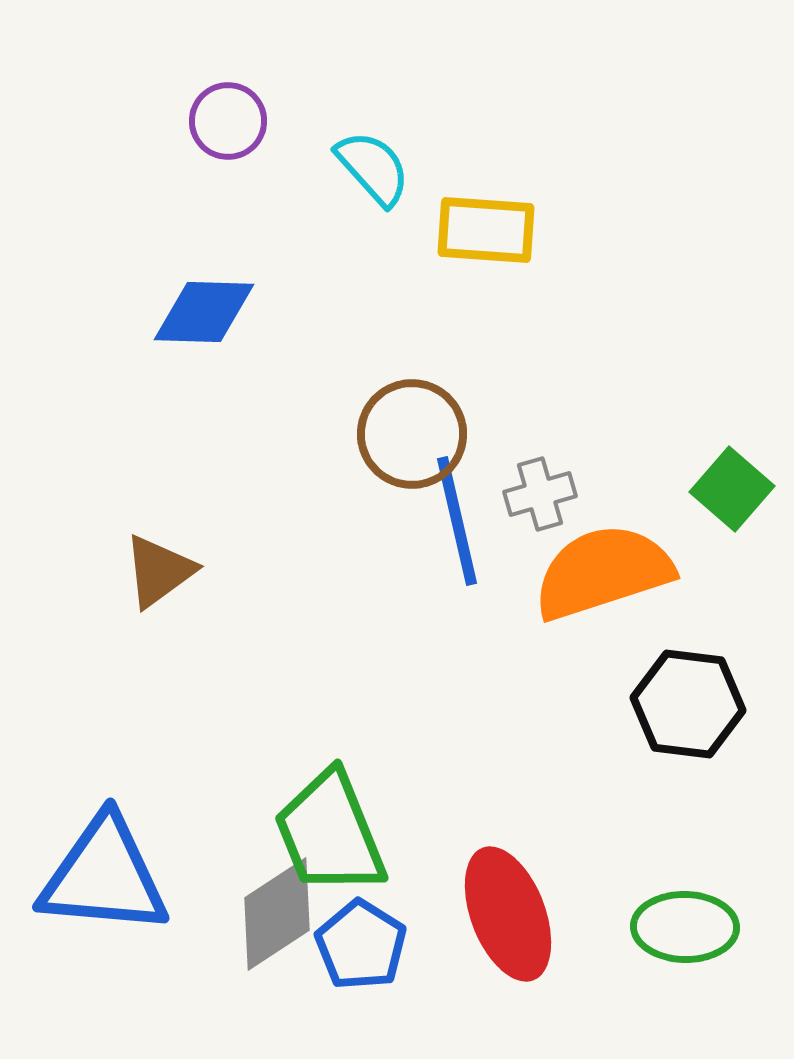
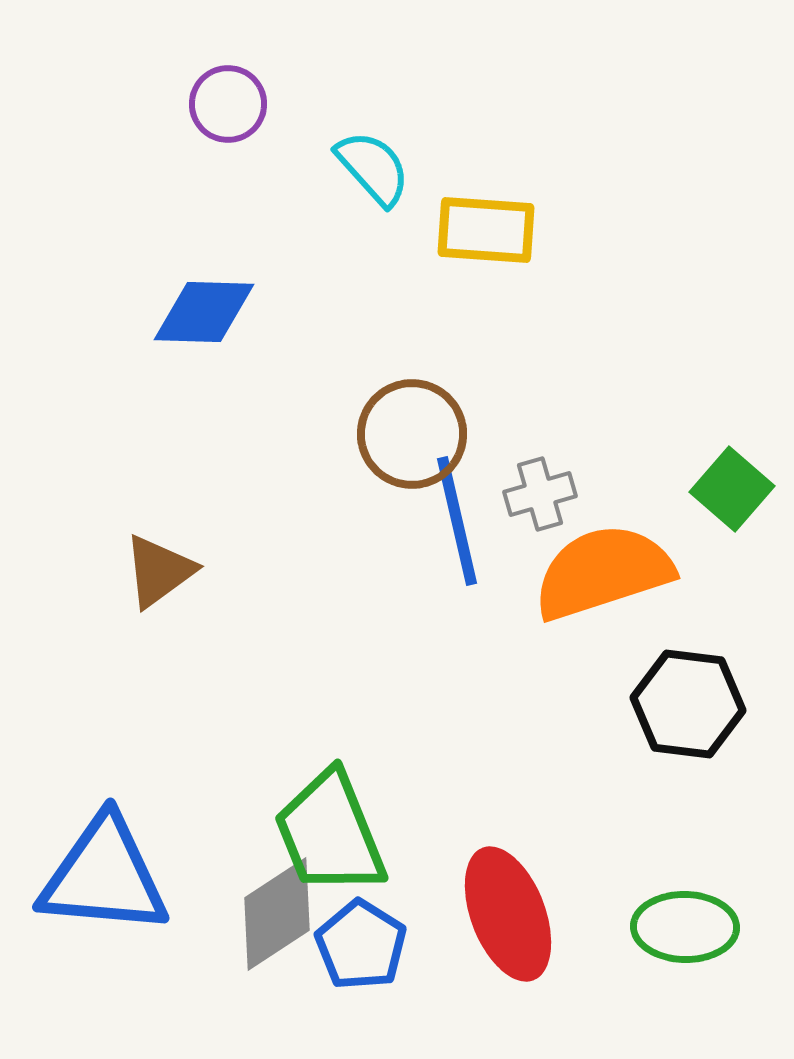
purple circle: moved 17 px up
